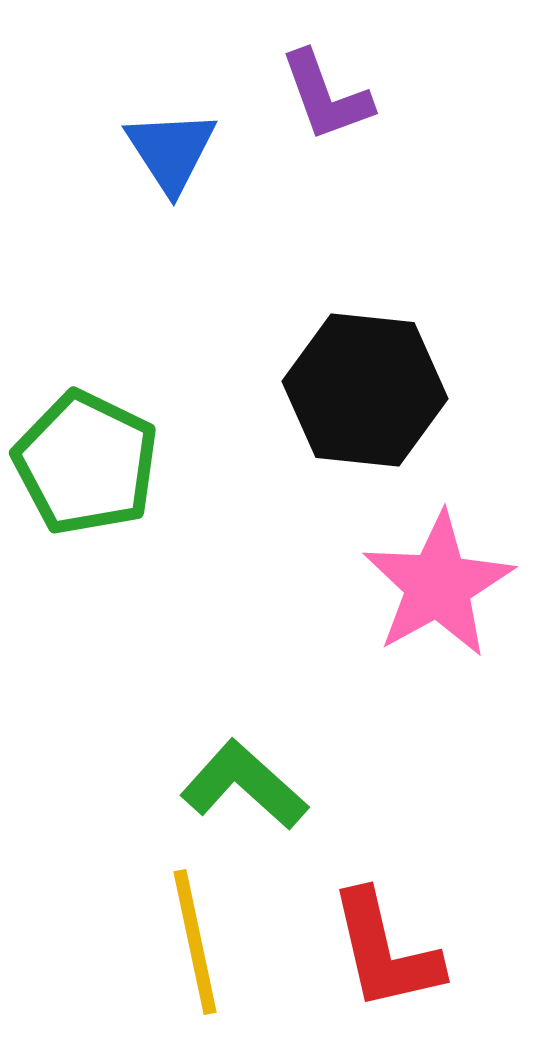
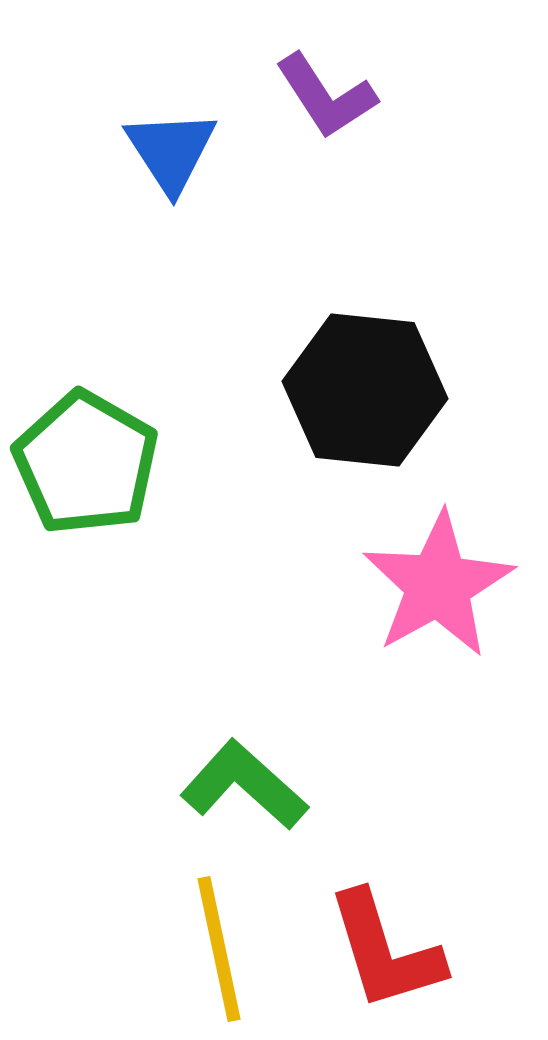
purple L-shape: rotated 13 degrees counterclockwise
green pentagon: rotated 4 degrees clockwise
yellow line: moved 24 px right, 7 px down
red L-shape: rotated 4 degrees counterclockwise
